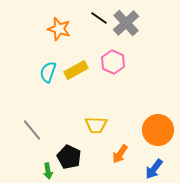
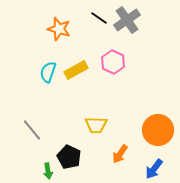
gray cross: moved 1 px right, 3 px up; rotated 8 degrees clockwise
